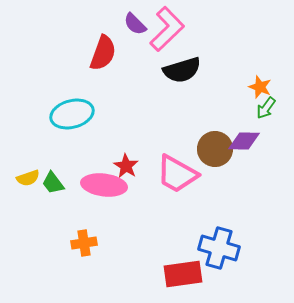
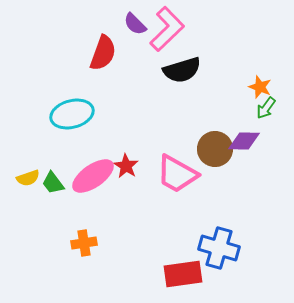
pink ellipse: moved 11 px left, 9 px up; rotated 42 degrees counterclockwise
